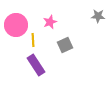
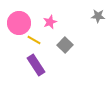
pink circle: moved 3 px right, 2 px up
yellow line: moved 1 px right; rotated 56 degrees counterclockwise
gray square: rotated 21 degrees counterclockwise
